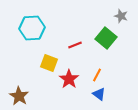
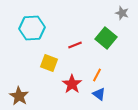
gray star: moved 1 px right, 3 px up
red star: moved 3 px right, 5 px down
